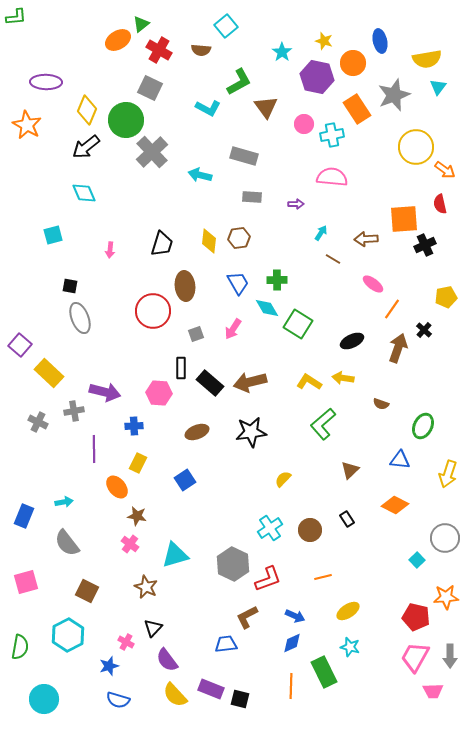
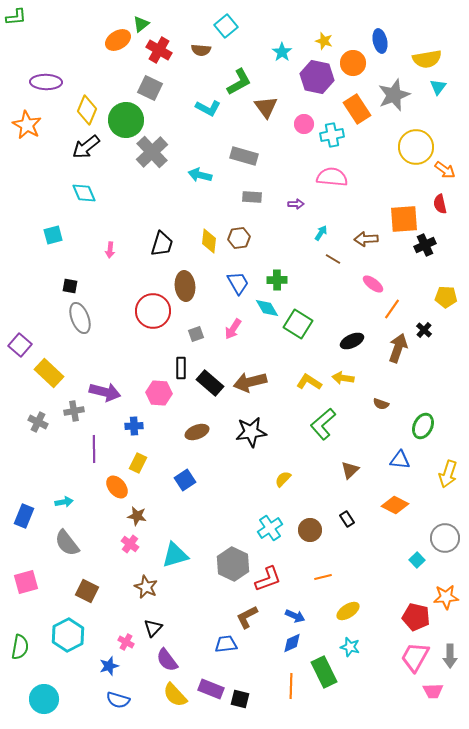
yellow pentagon at (446, 297): rotated 15 degrees clockwise
